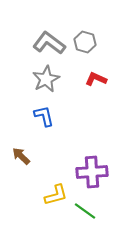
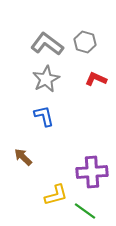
gray L-shape: moved 2 px left, 1 px down
brown arrow: moved 2 px right, 1 px down
